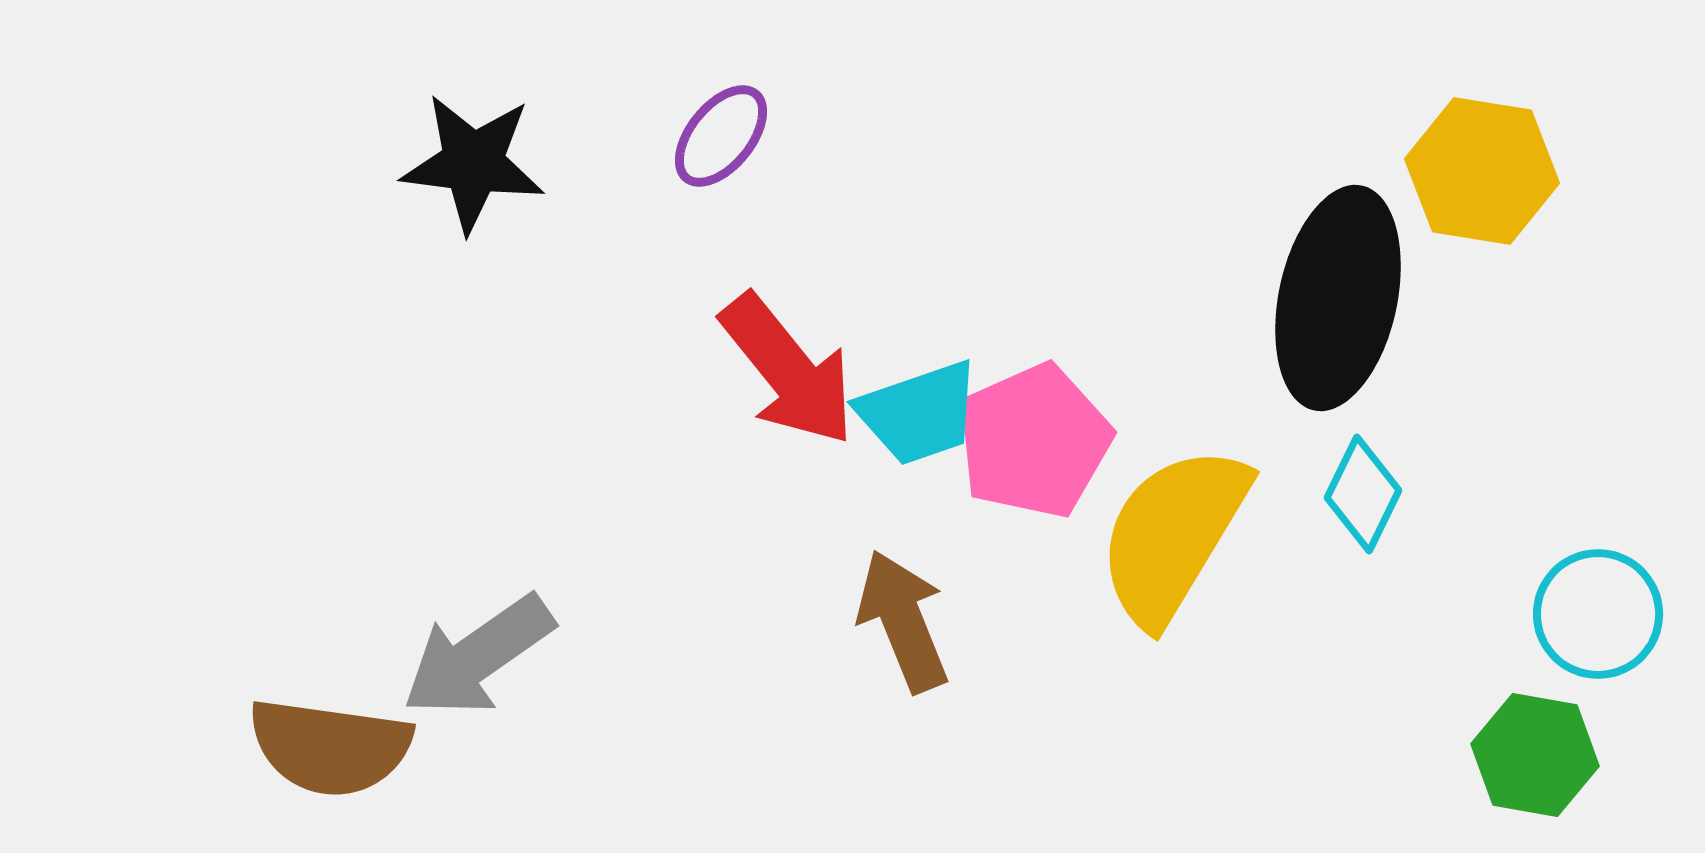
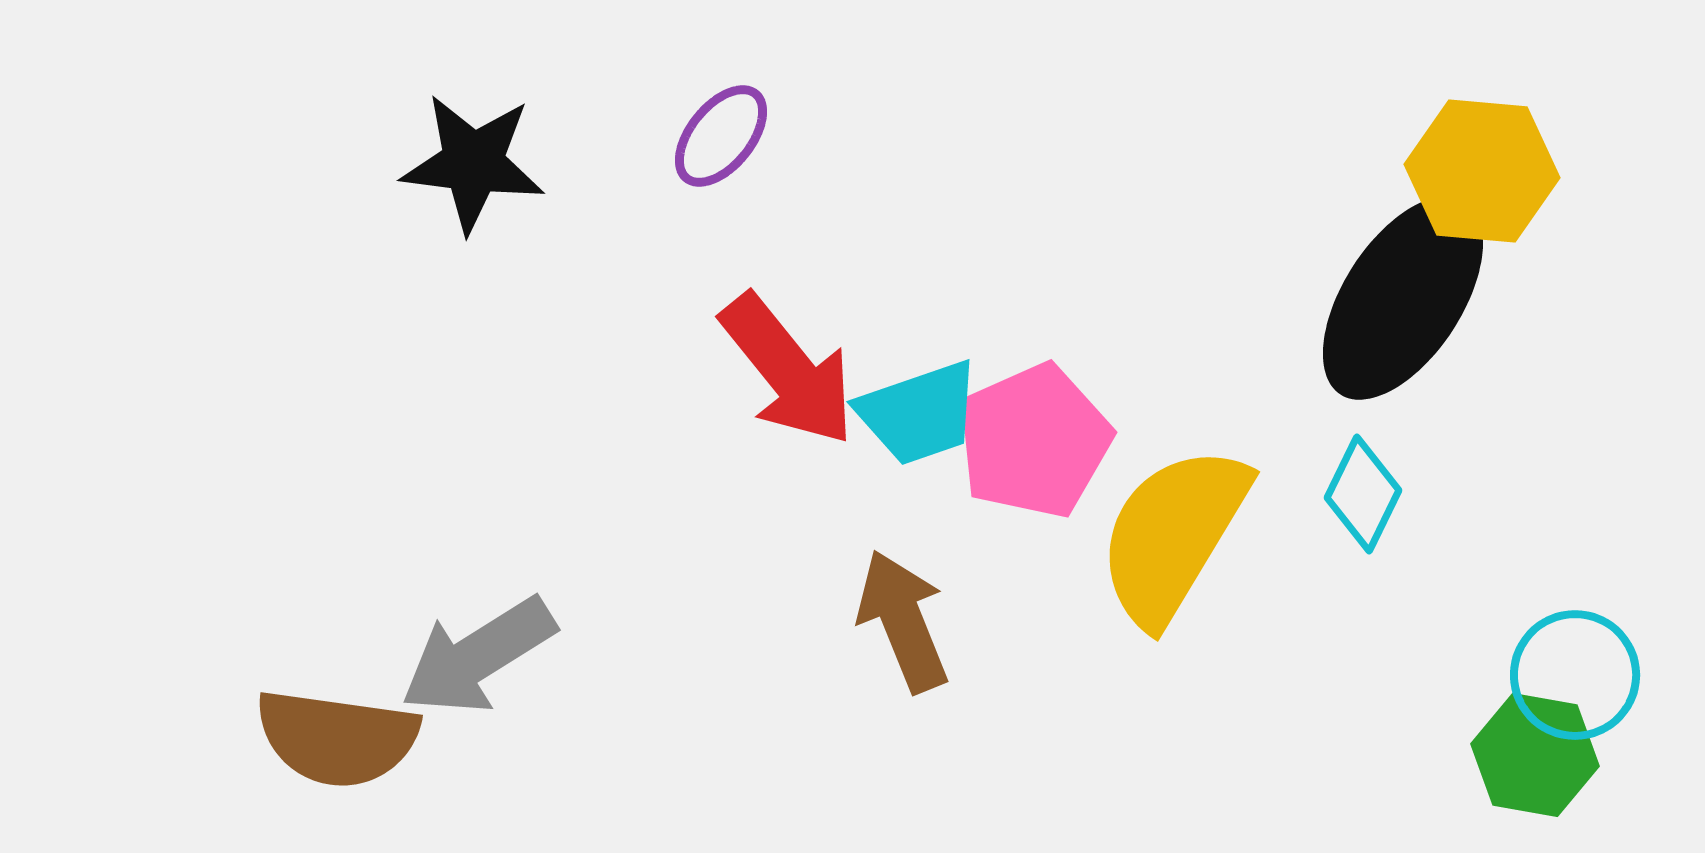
yellow hexagon: rotated 4 degrees counterclockwise
black ellipse: moved 65 px right; rotated 21 degrees clockwise
cyan circle: moved 23 px left, 61 px down
gray arrow: rotated 3 degrees clockwise
brown semicircle: moved 7 px right, 9 px up
